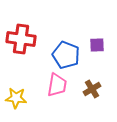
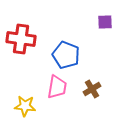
purple square: moved 8 px right, 23 px up
pink trapezoid: moved 2 px down
yellow star: moved 9 px right, 8 px down
